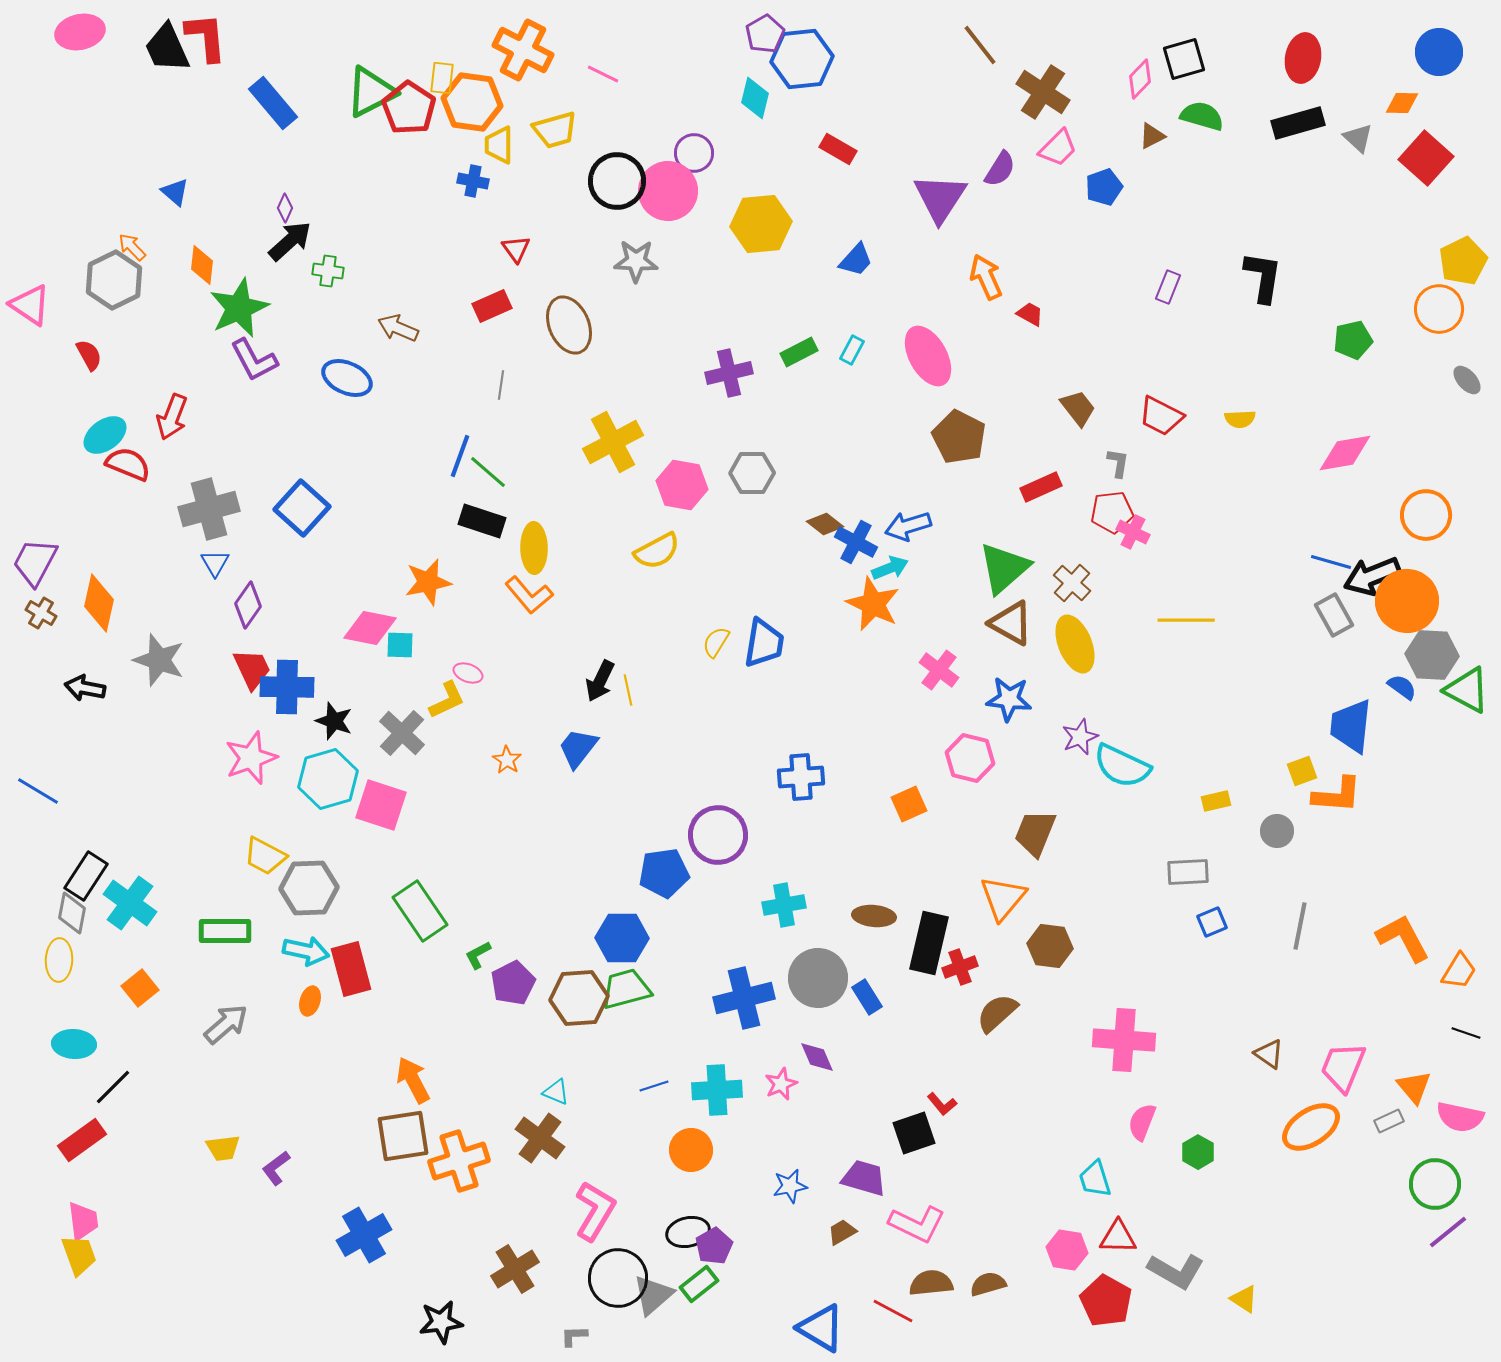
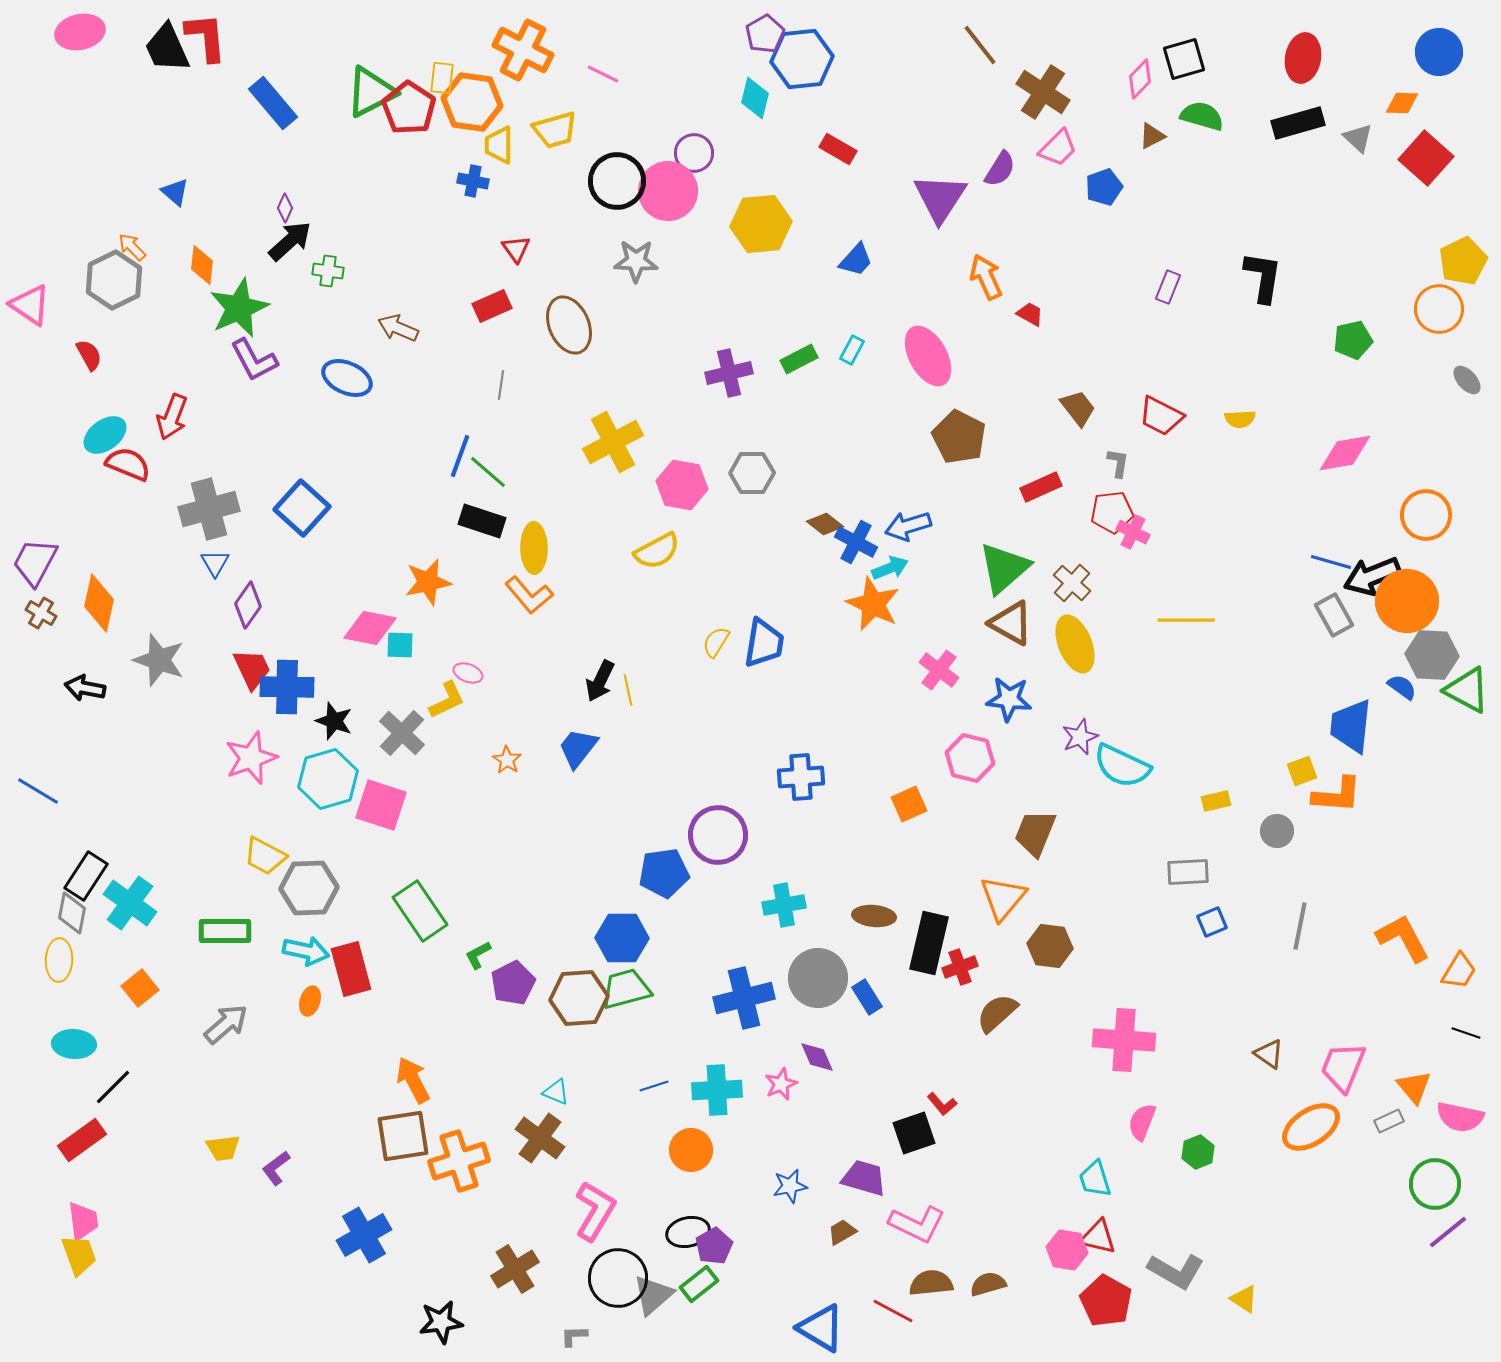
green rectangle at (799, 352): moved 7 px down
green hexagon at (1198, 1152): rotated 8 degrees clockwise
red triangle at (1118, 1237): moved 20 px left; rotated 12 degrees clockwise
